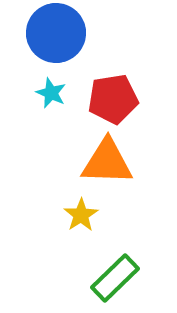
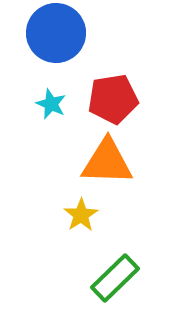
cyan star: moved 11 px down
